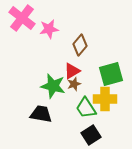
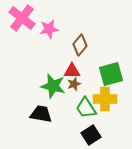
red triangle: rotated 30 degrees clockwise
